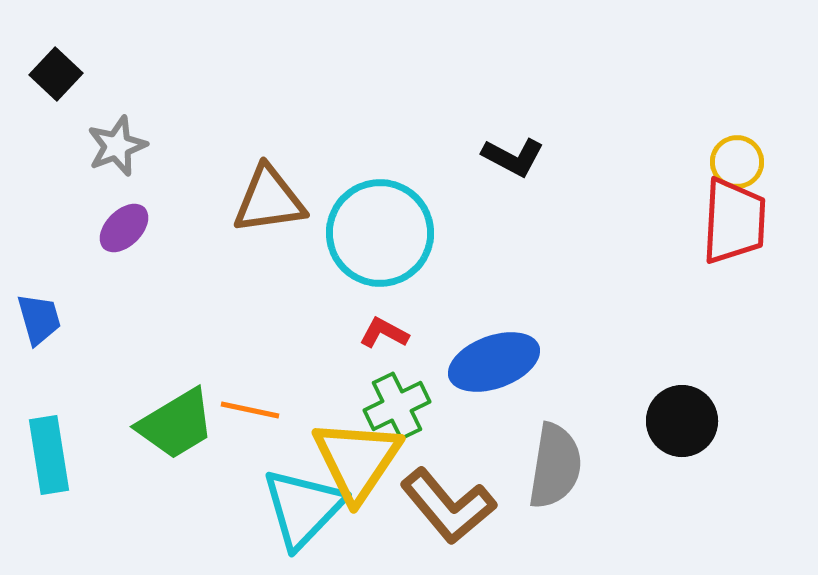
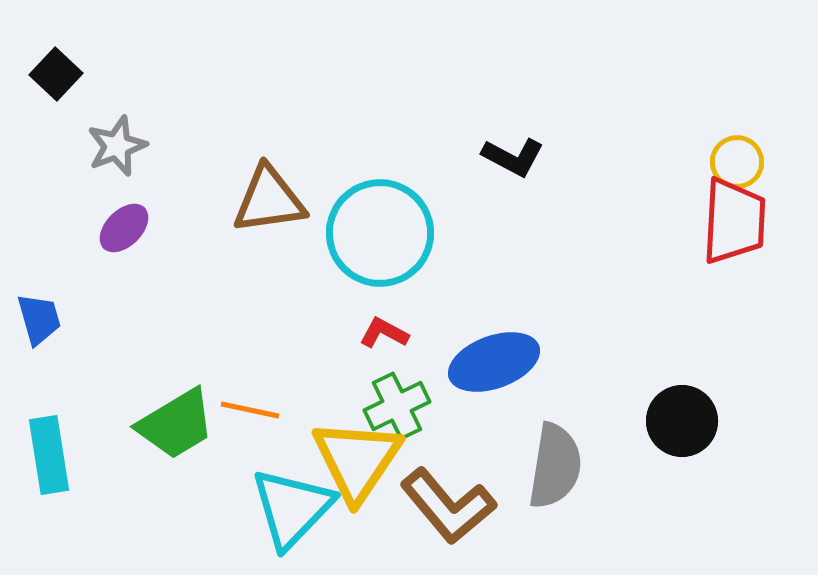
cyan triangle: moved 11 px left
